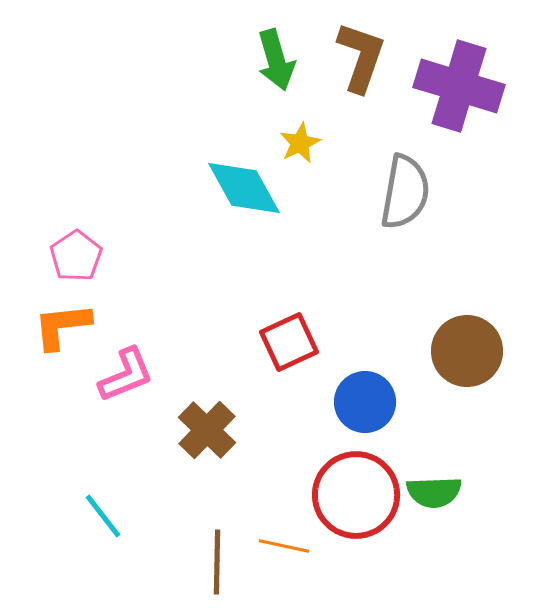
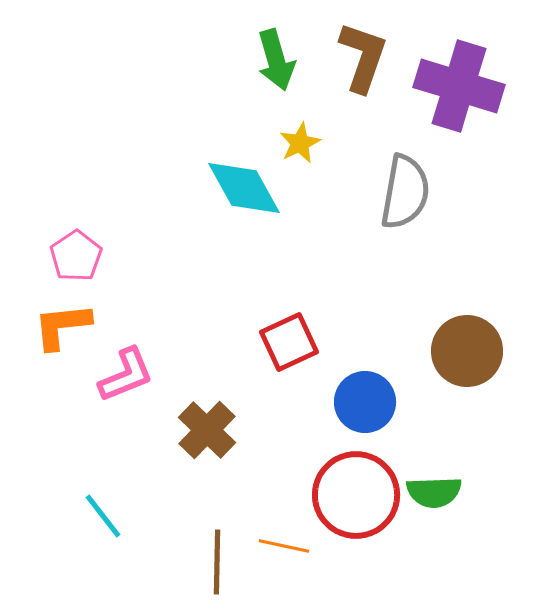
brown L-shape: moved 2 px right
